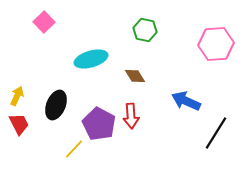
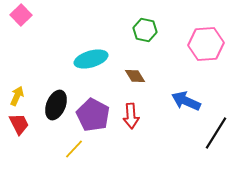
pink square: moved 23 px left, 7 px up
pink hexagon: moved 10 px left
purple pentagon: moved 6 px left, 9 px up
